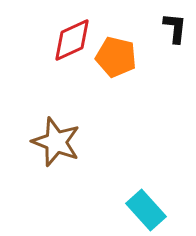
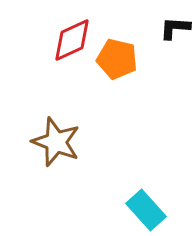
black L-shape: rotated 92 degrees counterclockwise
orange pentagon: moved 1 px right, 2 px down
